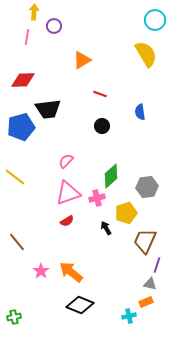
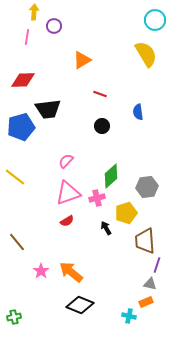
blue semicircle: moved 2 px left
brown trapezoid: rotated 28 degrees counterclockwise
cyan cross: rotated 24 degrees clockwise
